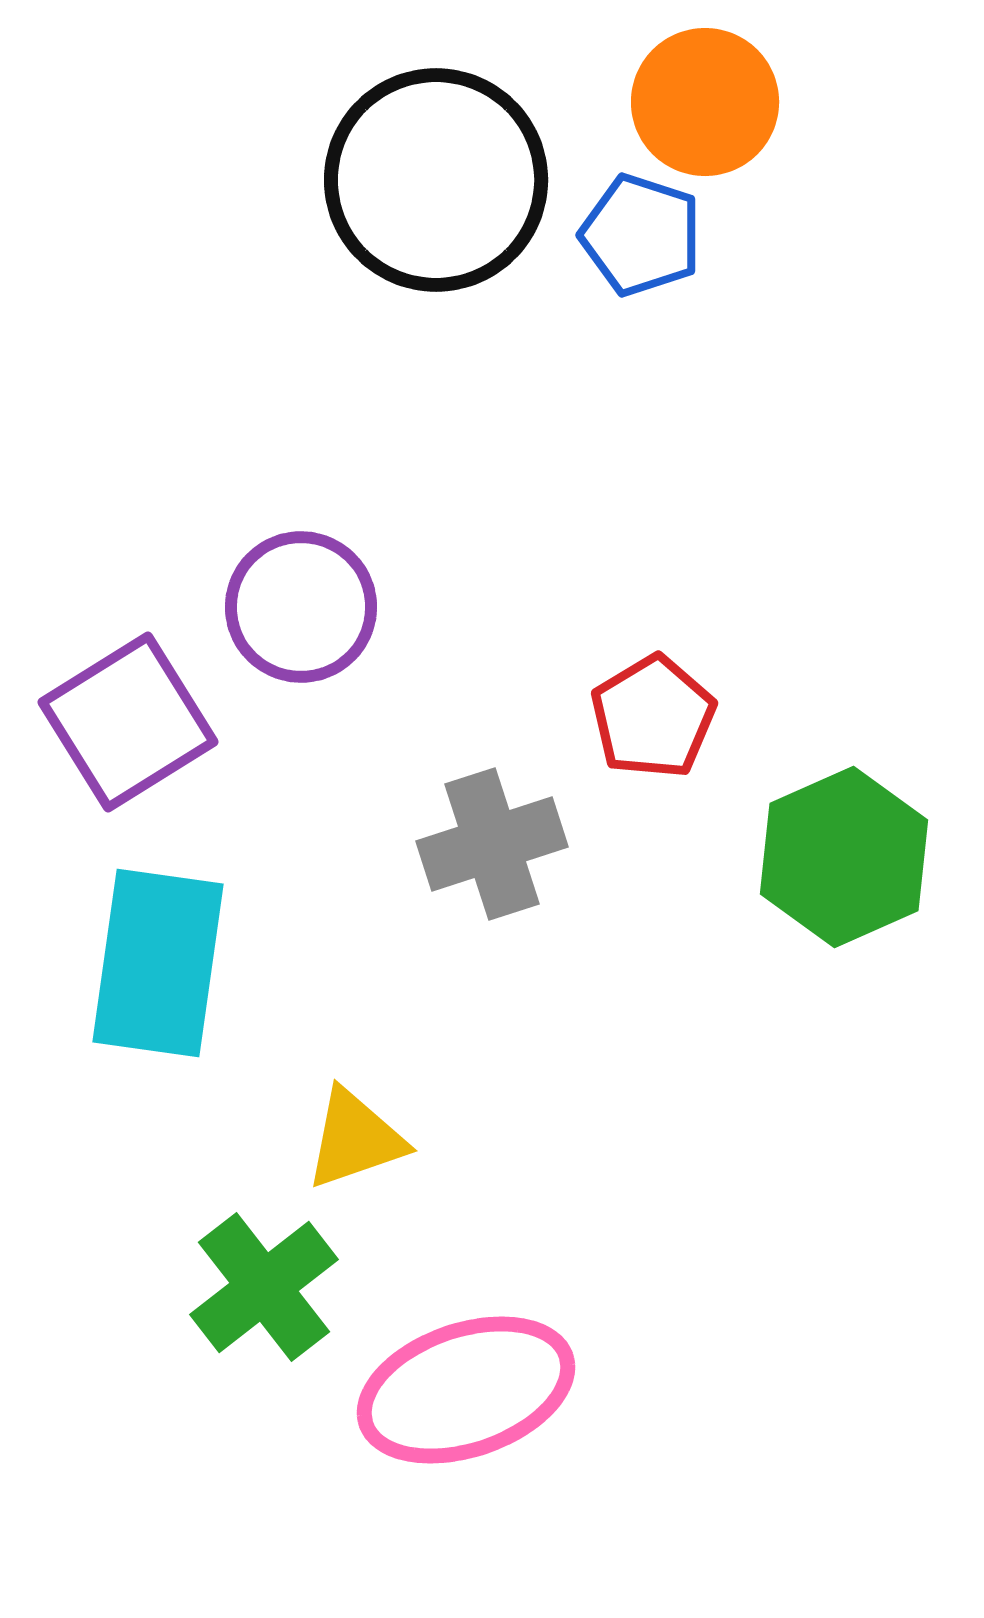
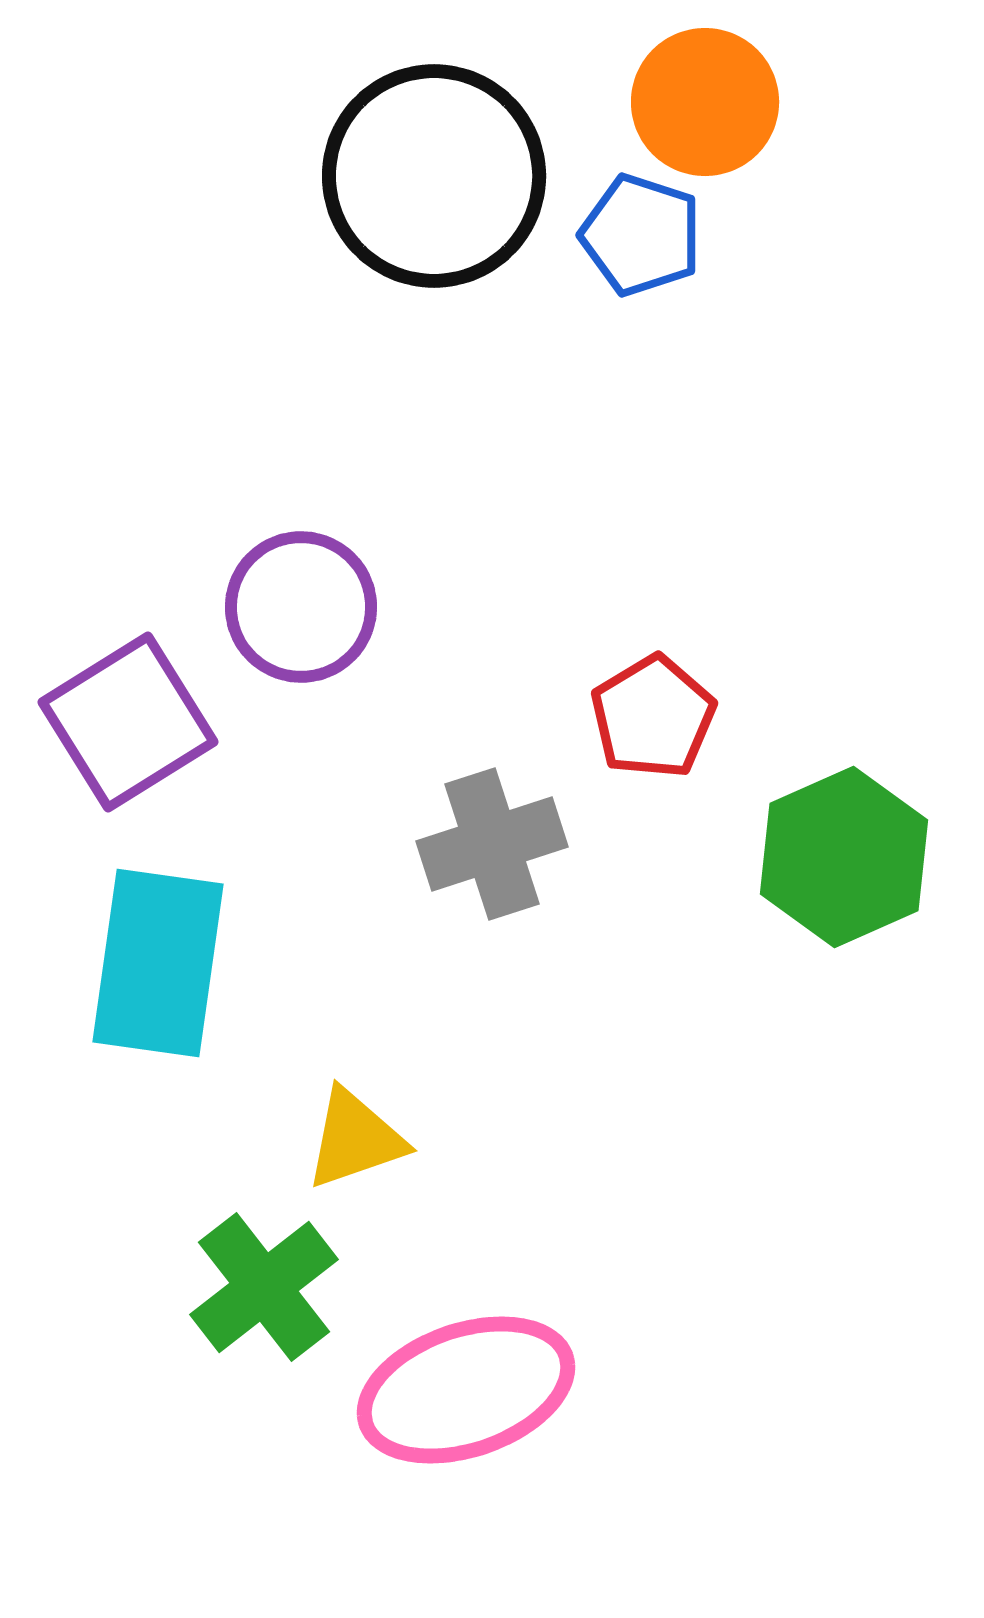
black circle: moved 2 px left, 4 px up
